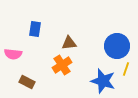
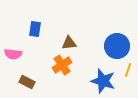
yellow line: moved 2 px right, 1 px down
